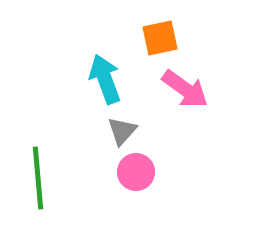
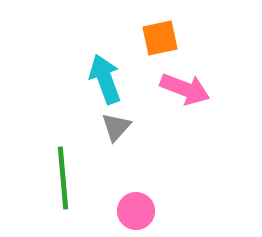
pink arrow: rotated 15 degrees counterclockwise
gray triangle: moved 6 px left, 4 px up
pink circle: moved 39 px down
green line: moved 25 px right
